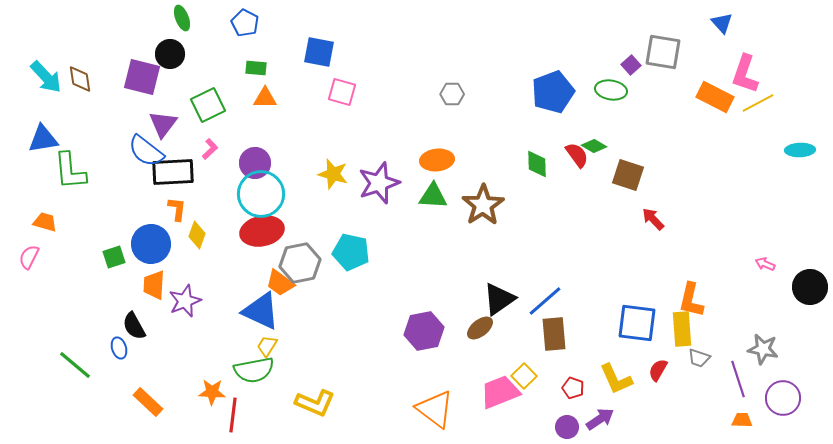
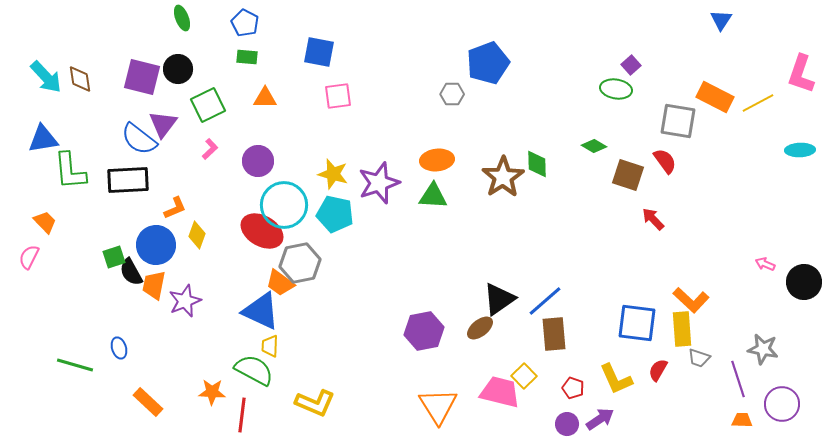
blue triangle at (722, 23): moved 1 px left, 3 px up; rotated 15 degrees clockwise
gray square at (663, 52): moved 15 px right, 69 px down
black circle at (170, 54): moved 8 px right, 15 px down
green rectangle at (256, 68): moved 9 px left, 11 px up
pink L-shape at (745, 74): moved 56 px right
green ellipse at (611, 90): moved 5 px right, 1 px up
pink square at (342, 92): moved 4 px left, 4 px down; rotated 24 degrees counterclockwise
blue pentagon at (553, 92): moved 65 px left, 29 px up
blue semicircle at (146, 151): moved 7 px left, 12 px up
red semicircle at (577, 155): moved 88 px right, 6 px down
purple circle at (255, 163): moved 3 px right, 2 px up
black rectangle at (173, 172): moved 45 px left, 8 px down
cyan circle at (261, 194): moved 23 px right, 11 px down
brown star at (483, 205): moved 20 px right, 28 px up
orange L-shape at (177, 209): moved 2 px left, 1 px up; rotated 60 degrees clockwise
orange trapezoid at (45, 222): rotated 30 degrees clockwise
red ellipse at (262, 231): rotated 42 degrees clockwise
blue circle at (151, 244): moved 5 px right, 1 px down
cyan pentagon at (351, 252): moved 16 px left, 38 px up
orange trapezoid at (154, 285): rotated 8 degrees clockwise
black circle at (810, 287): moved 6 px left, 5 px up
orange L-shape at (691, 300): rotated 60 degrees counterclockwise
black semicircle at (134, 326): moved 3 px left, 54 px up
yellow trapezoid at (267, 346): moved 3 px right; rotated 30 degrees counterclockwise
green line at (75, 365): rotated 24 degrees counterclockwise
green semicircle at (254, 370): rotated 141 degrees counterclockwise
pink trapezoid at (500, 392): rotated 36 degrees clockwise
purple circle at (783, 398): moved 1 px left, 6 px down
orange triangle at (435, 409): moved 3 px right, 3 px up; rotated 21 degrees clockwise
red line at (233, 415): moved 9 px right
purple circle at (567, 427): moved 3 px up
